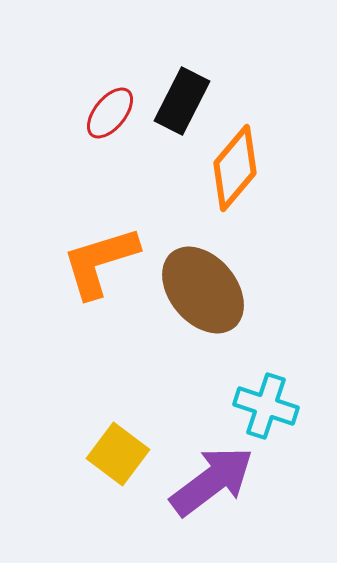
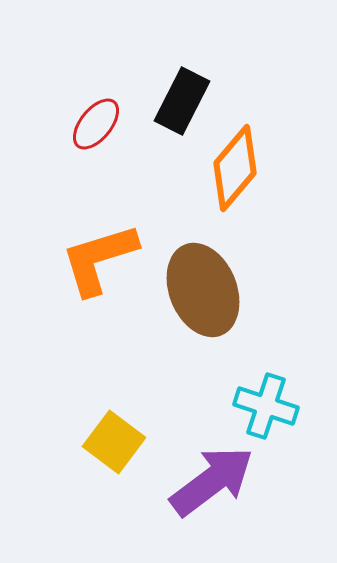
red ellipse: moved 14 px left, 11 px down
orange L-shape: moved 1 px left, 3 px up
brown ellipse: rotated 18 degrees clockwise
yellow square: moved 4 px left, 12 px up
